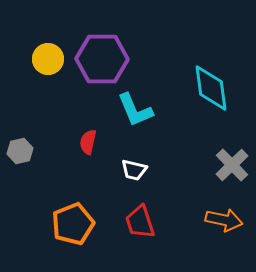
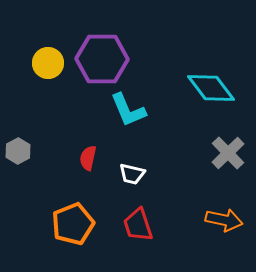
yellow circle: moved 4 px down
cyan diamond: rotated 30 degrees counterclockwise
cyan L-shape: moved 7 px left
red semicircle: moved 16 px down
gray hexagon: moved 2 px left; rotated 15 degrees counterclockwise
gray cross: moved 4 px left, 12 px up
white trapezoid: moved 2 px left, 4 px down
red trapezoid: moved 2 px left, 3 px down
